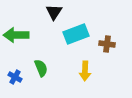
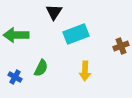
brown cross: moved 14 px right, 2 px down; rotated 28 degrees counterclockwise
green semicircle: rotated 48 degrees clockwise
